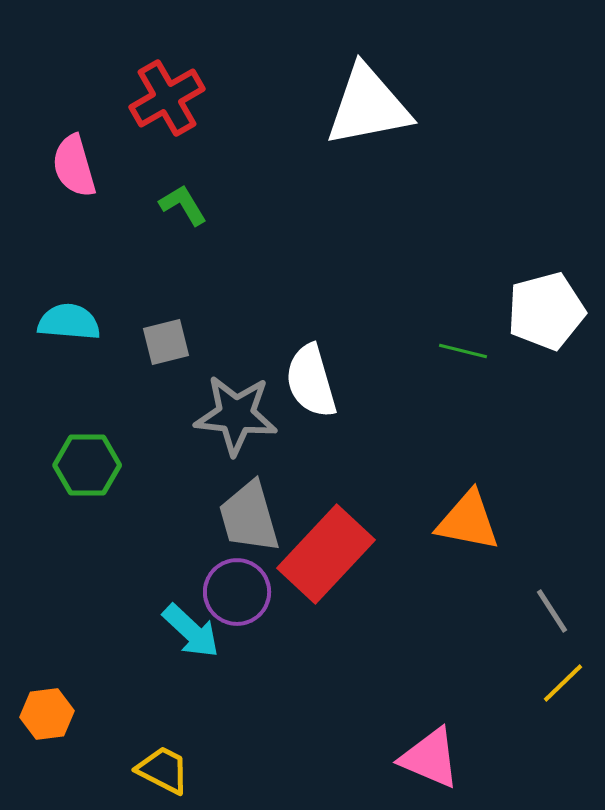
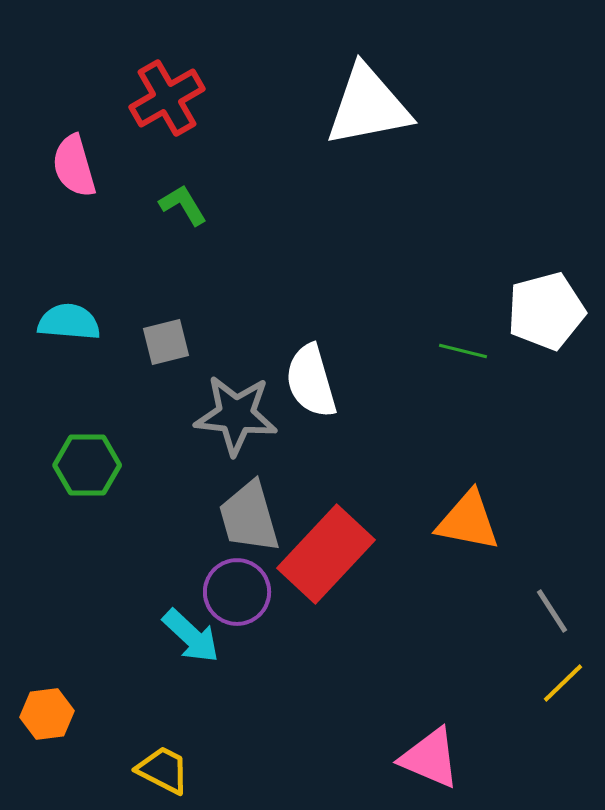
cyan arrow: moved 5 px down
